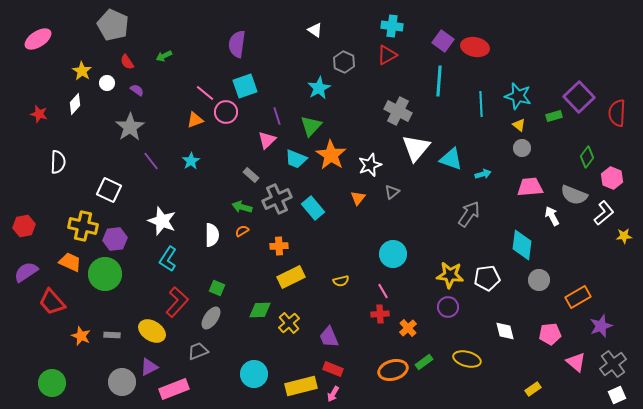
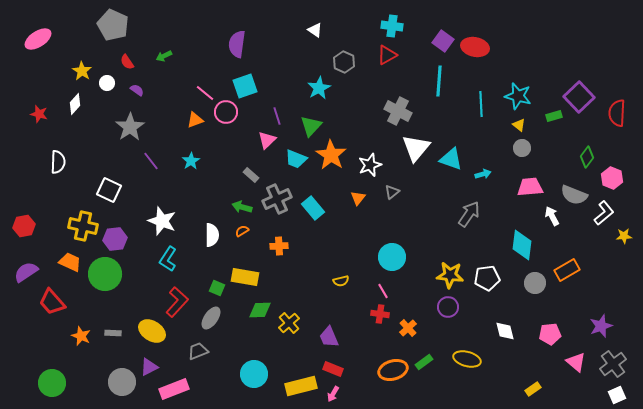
cyan circle at (393, 254): moved 1 px left, 3 px down
yellow rectangle at (291, 277): moved 46 px left; rotated 36 degrees clockwise
gray circle at (539, 280): moved 4 px left, 3 px down
orange rectangle at (578, 297): moved 11 px left, 27 px up
red cross at (380, 314): rotated 12 degrees clockwise
gray rectangle at (112, 335): moved 1 px right, 2 px up
